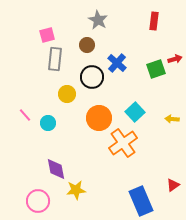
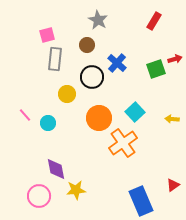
red rectangle: rotated 24 degrees clockwise
pink circle: moved 1 px right, 5 px up
